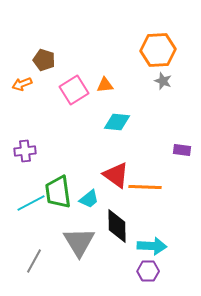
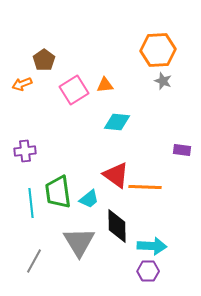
brown pentagon: rotated 20 degrees clockwise
cyan line: rotated 68 degrees counterclockwise
